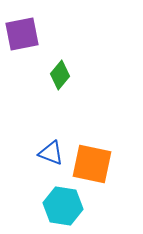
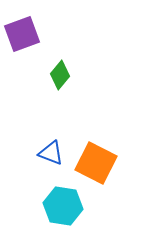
purple square: rotated 9 degrees counterclockwise
orange square: moved 4 px right, 1 px up; rotated 15 degrees clockwise
